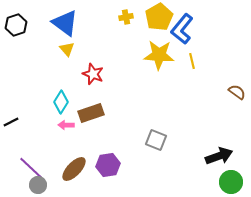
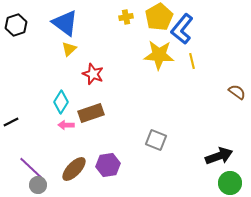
yellow triangle: moved 2 px right; rotated 28 degrees clockwise
green circle: moved 1 px left, 1 px down
